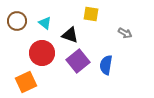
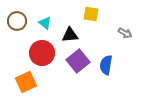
black triangle: rotated 24 degrees counterclockwise
